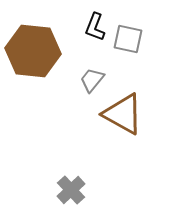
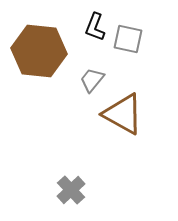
brown hexagon: moved 6 px right
